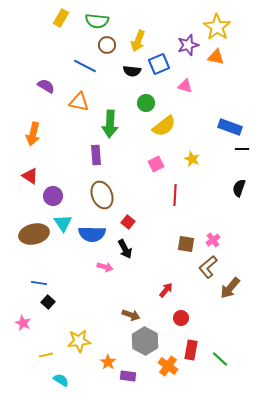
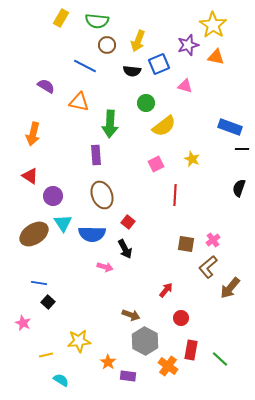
yellow star at (217, 27): moved 4 px left, 2 px up
brown ellipse at (34, 234): rotated 20 degrees counterclockwise
